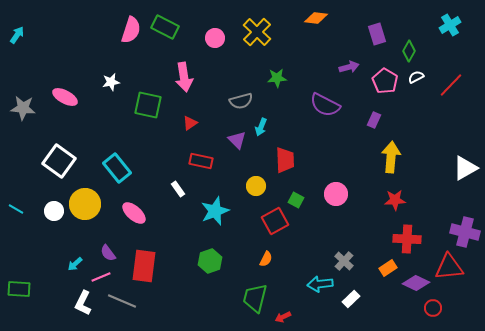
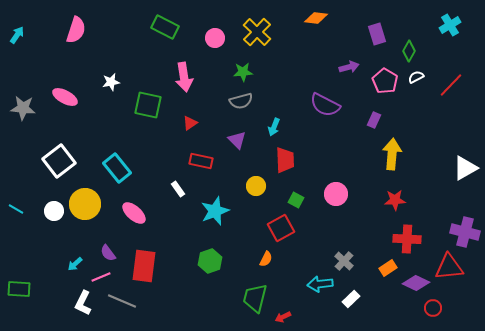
pink semicircle at (131, 30): moved 55 px left
green star at (277, 78): moved 34 px left, 6 px up
cyan arrow at (261, 127): moved 13 px right
yellow arrow at (391, 157): moved 1 px right, 3 px up
white square at (59, 161): rotated 16 degrees clockwise
red square at (275, 221): moved 6 px right, 7 px down
